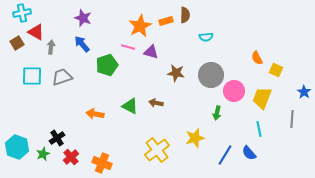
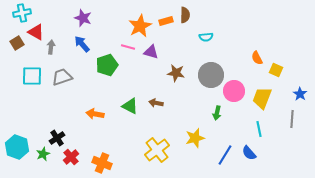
blue star: moved 4 px left, 2 px down
